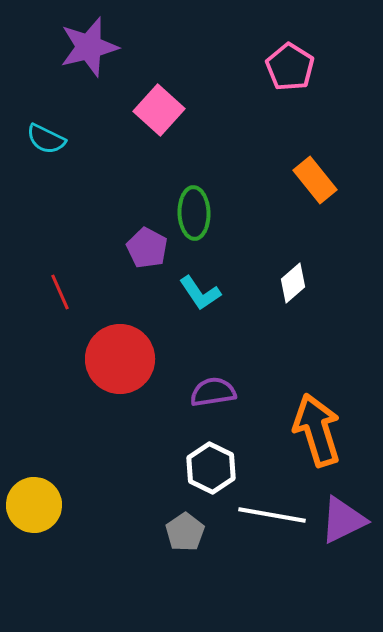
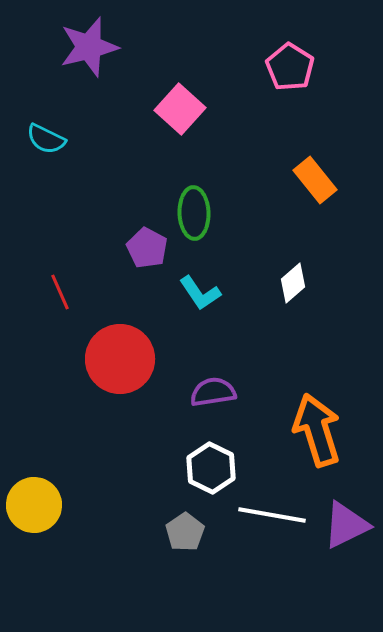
pink square: moved 21 px right, 1 px up
purple triangle: moved 3 px right, 5 px down
